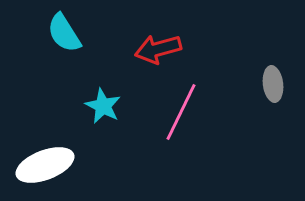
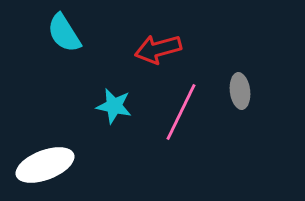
gray ellipse: moved 33 px left, 7 px down
cyan star: moved 11 px right; rotated 15 degrees counterclockwise
